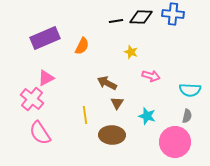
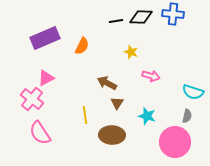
cyan semicircle: moved 3 px right, 2 px down; rotated 15 degrees clockwise
